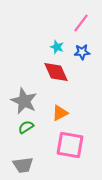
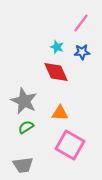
orange triangle: rotated 30 degrees clockwise
pink square: rotated 20 degrees clockwise
